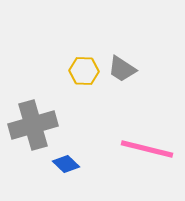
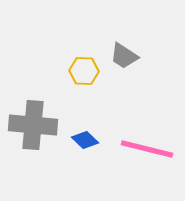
gray trapezoid: moved 2 px right, 13 px up
gray cross: rotated 21 degrees clockwise
blue diamond: moved 19 px right, 24 px up
